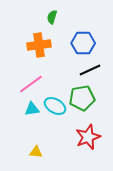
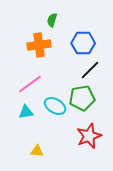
green semicircle: moved 3 px down
black line: rotated 20 degrees counterclockwise
pink line: moved 1 px left
cyan triangle: moved 6 px left, 3 px down
red star: moved 1 px right, 1 px up
yellow triangle: moved 1 px right, 1 px up
